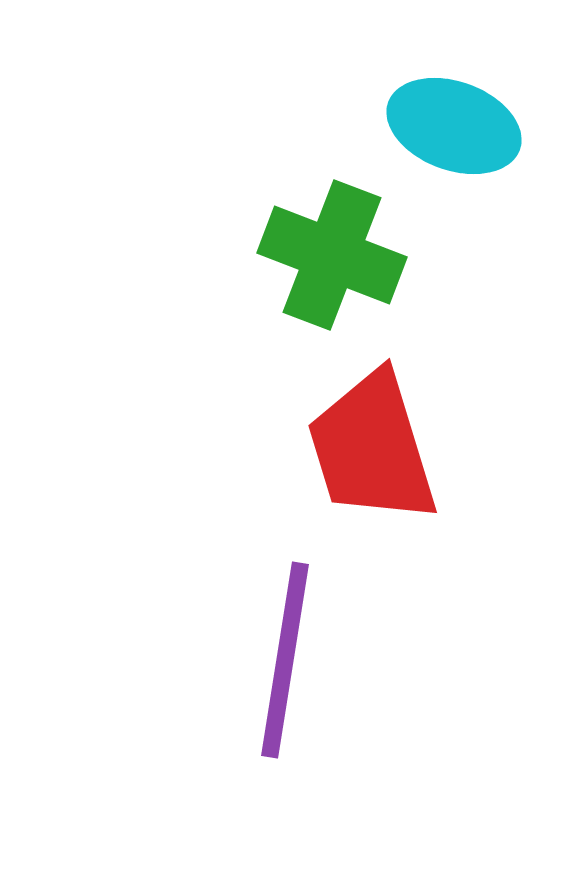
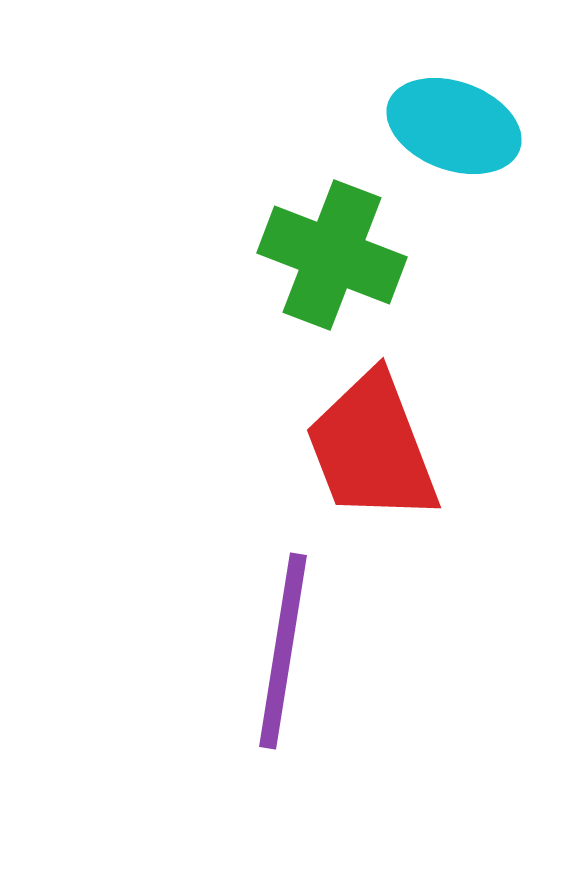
red trapezoid: rotated 4 degrees counterclockwise
purple line: moved 2 px left, 9 px up
